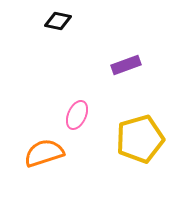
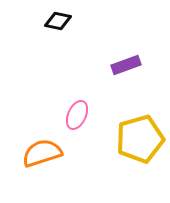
orange semicircle: moved 2 px left
